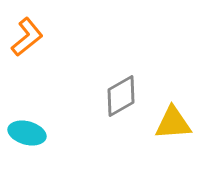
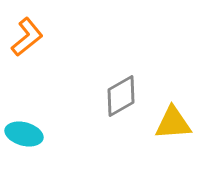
cyan ellipse: moved 3 px left, 1 px down
